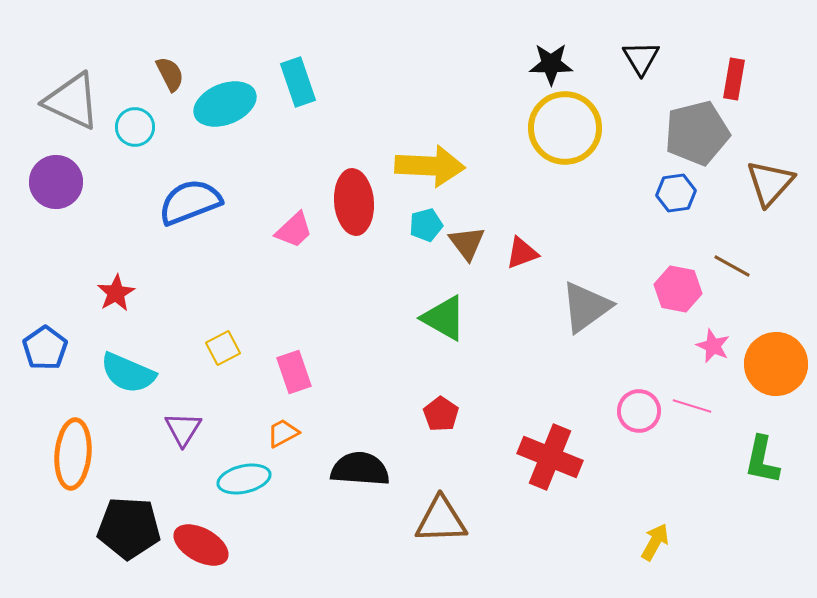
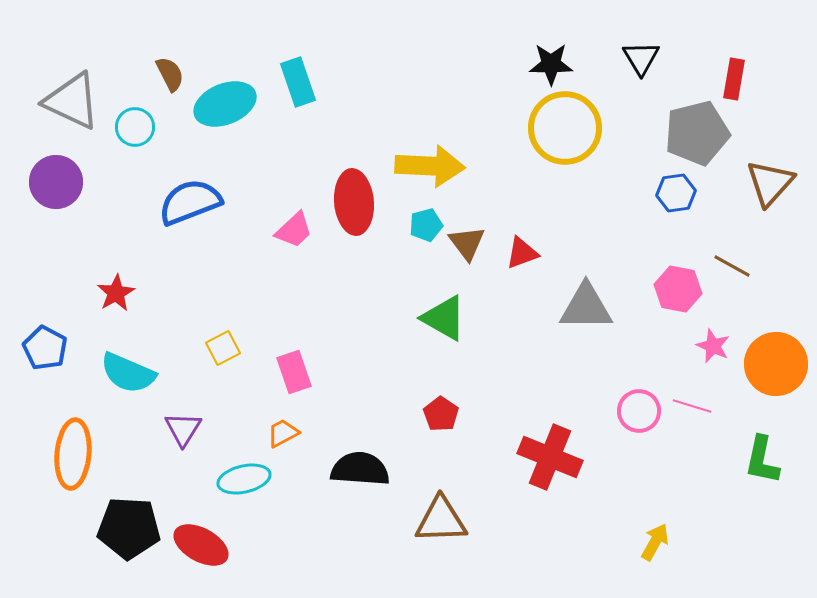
gray triangle at (586, 307): rotated 36 degrees clockwise
blue pentagon at (45, 348): rotated 9 degrees counterclockwise
